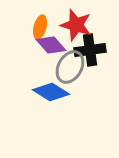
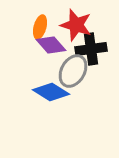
black cross: moved 1 px right, 1 px up
gray ellipse: moved 3 px right, 4 px down
